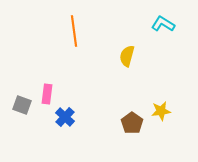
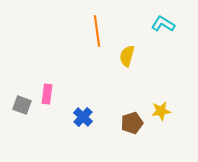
orange line: moved 23 px right
blue cross: moved 18 px right
brown pentagon: rotated 20 degrees clockwise
